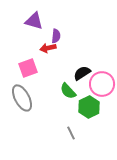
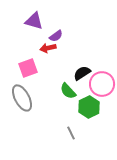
purple semicircle: rotated 48 degrees clockwise
